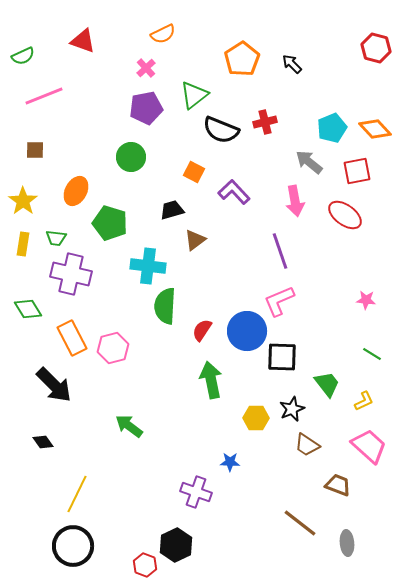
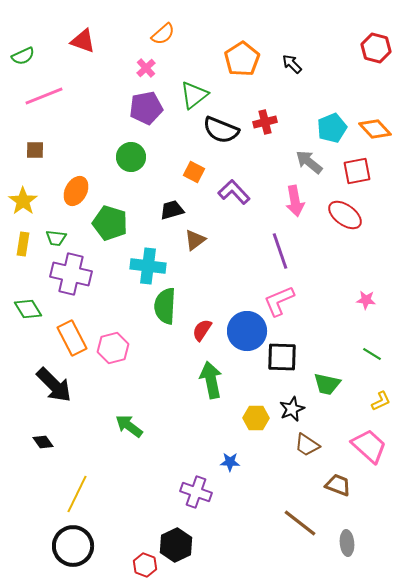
orange semicircle at (163, 34): rotated 15 degrees counterclockwise
green trapezoid at (327, 384): rotated 140 degrees clockwise
yellow L-shape at (364, 401): moved 17 px right
